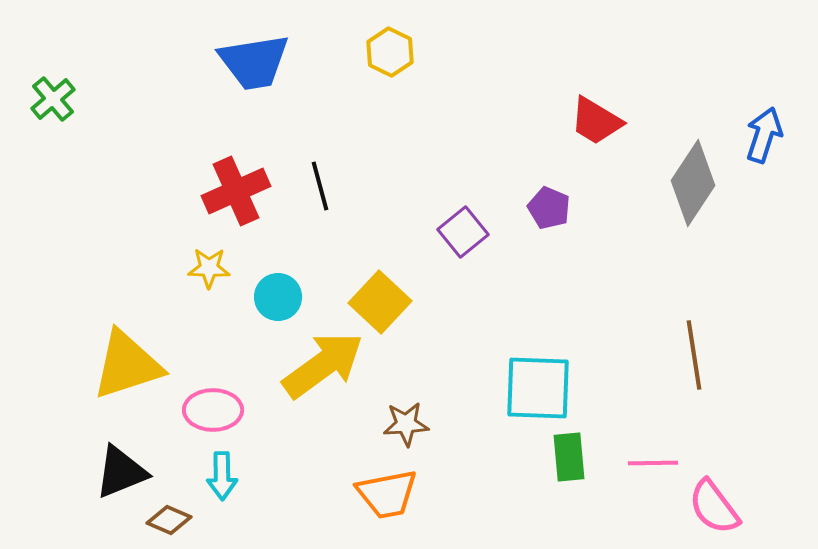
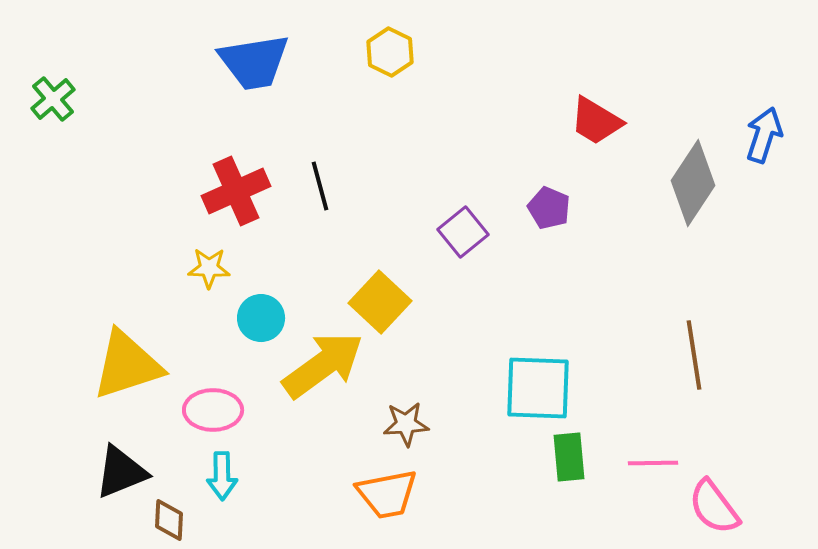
cyan circle: moved 17 px left, 21 px down
brown diamond: rotated 69 degrees clockwise
